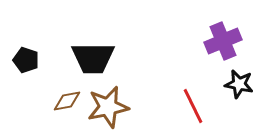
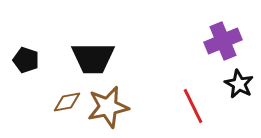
black star: rotated 16 degrees clockwise
brown diamond: moved 1 px down
